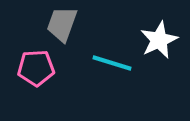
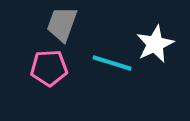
white star: moved 4 px left, 4 px down
pink pentagon: moved 13 px right
